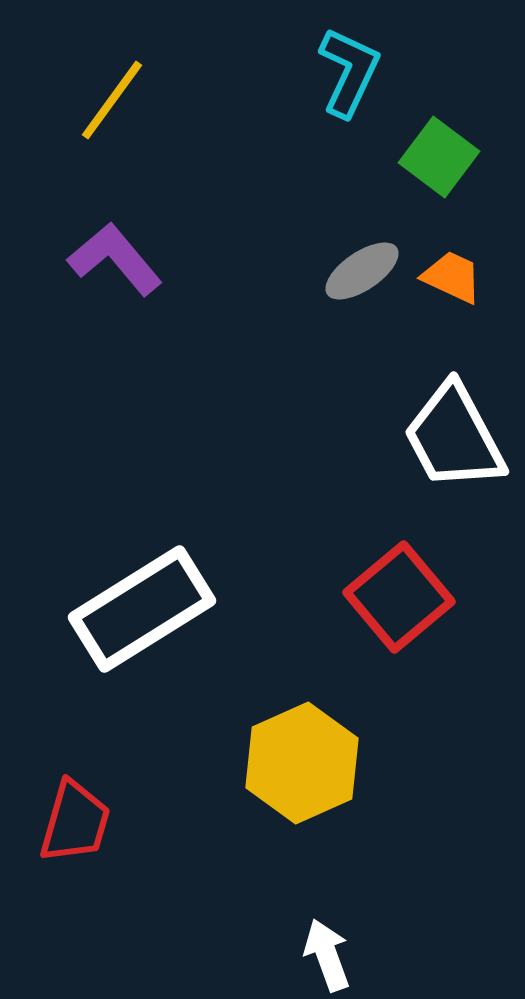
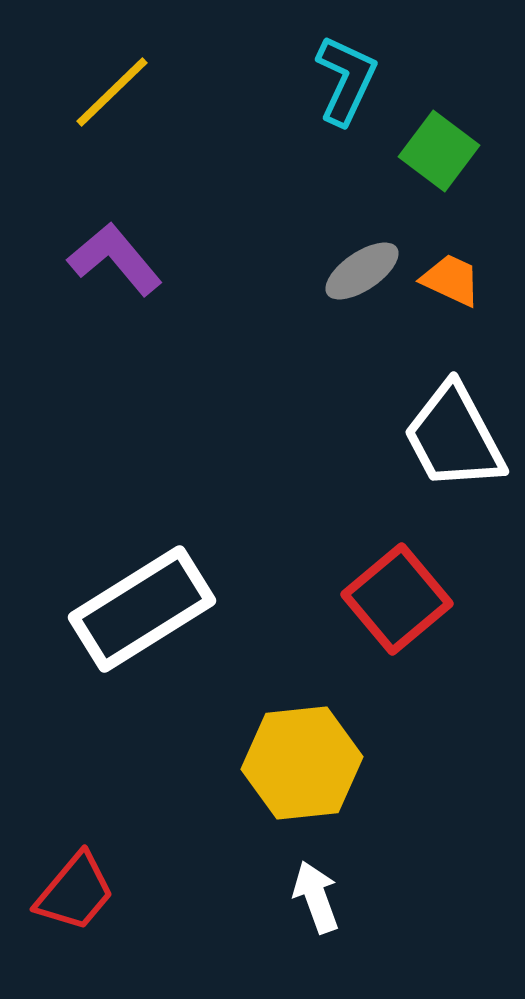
cyan L-shape: moved 3 px left, 8 px down
yellow line: moved 8 px up; rotated 10 degrees clockwise
green square: moved 6 px up
orange trapezoid: moved 1 px left, 3 px down
red square: moved 2 px left, 2 px down
yellow hexagon: rotated 18 degrees clockwise
red trapezoid: moved 70 px down; rotated 24 degrees clockwise
white arrow: moved 11 px left, 58 px up
